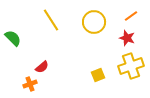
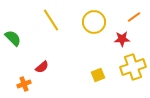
orange line: moved 3 px right, 1 px down
red star: moved 5 px left, 1 px down; rotated 21 degrees counterclockwise
yellow cross: moved 2 px right, 1 px down
orange cross: moved 6 px left
